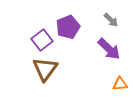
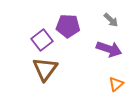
purple pentagon: moved 1 px up; rotated 25 degrees clockwise
purple arrow: rotated 25 degrees counterclockwise
orange triangle: moved 4 px left; rotated 35 degrees counterclockwise
